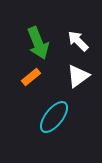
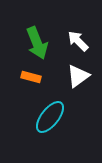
green arrow: moved 1 px left
orange rectangle: rotated 54 degrees clockwise
cyan ellipse: moved 4 px left
